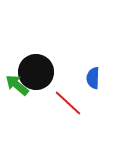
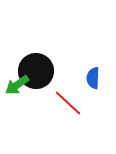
black circle: moved 1 px up
green arrow: rotated 75 degrees counterclockwise
